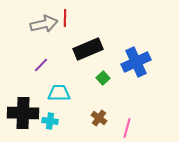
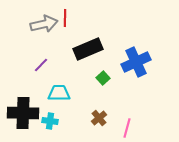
brown cross: rotated 14 degrees clockwise
